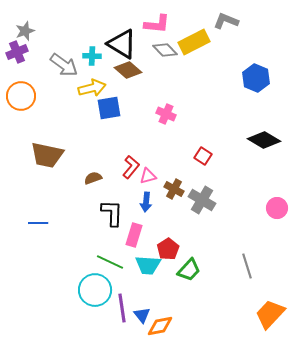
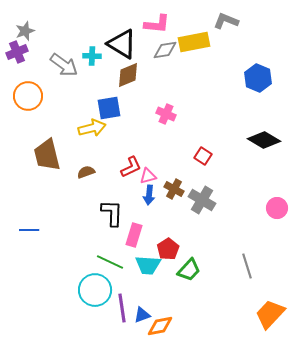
yellow rectangle: rotated 16 degrees clockwise
gray diamond: rotated 55 degrees counterclockwise
brown diamond: moved 5 px down; rotated 64 degrees counterclockwise
blue hexagon: moved 2 px right
yellow arrow: moved 40 px down
orange circle: moved 7 px right
brown trapezoid: rotated 64 degrees clockwise
red L-shape: rotated 25 degrees clockwise
brown semicircle: moved 7 px left, 6 px up
blue arrow: moved 3 px right, 7 px up
blue line: moved 9 px left, 7 px down
blue triangle: rotated 48 degrees clockwise
